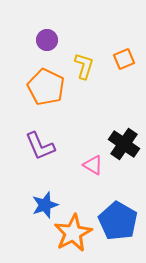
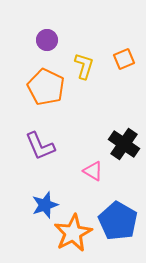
pink triangle: moved 6 px down
